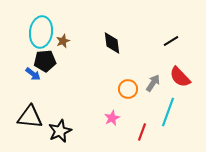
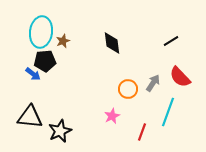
pink star: moved 2 px up
